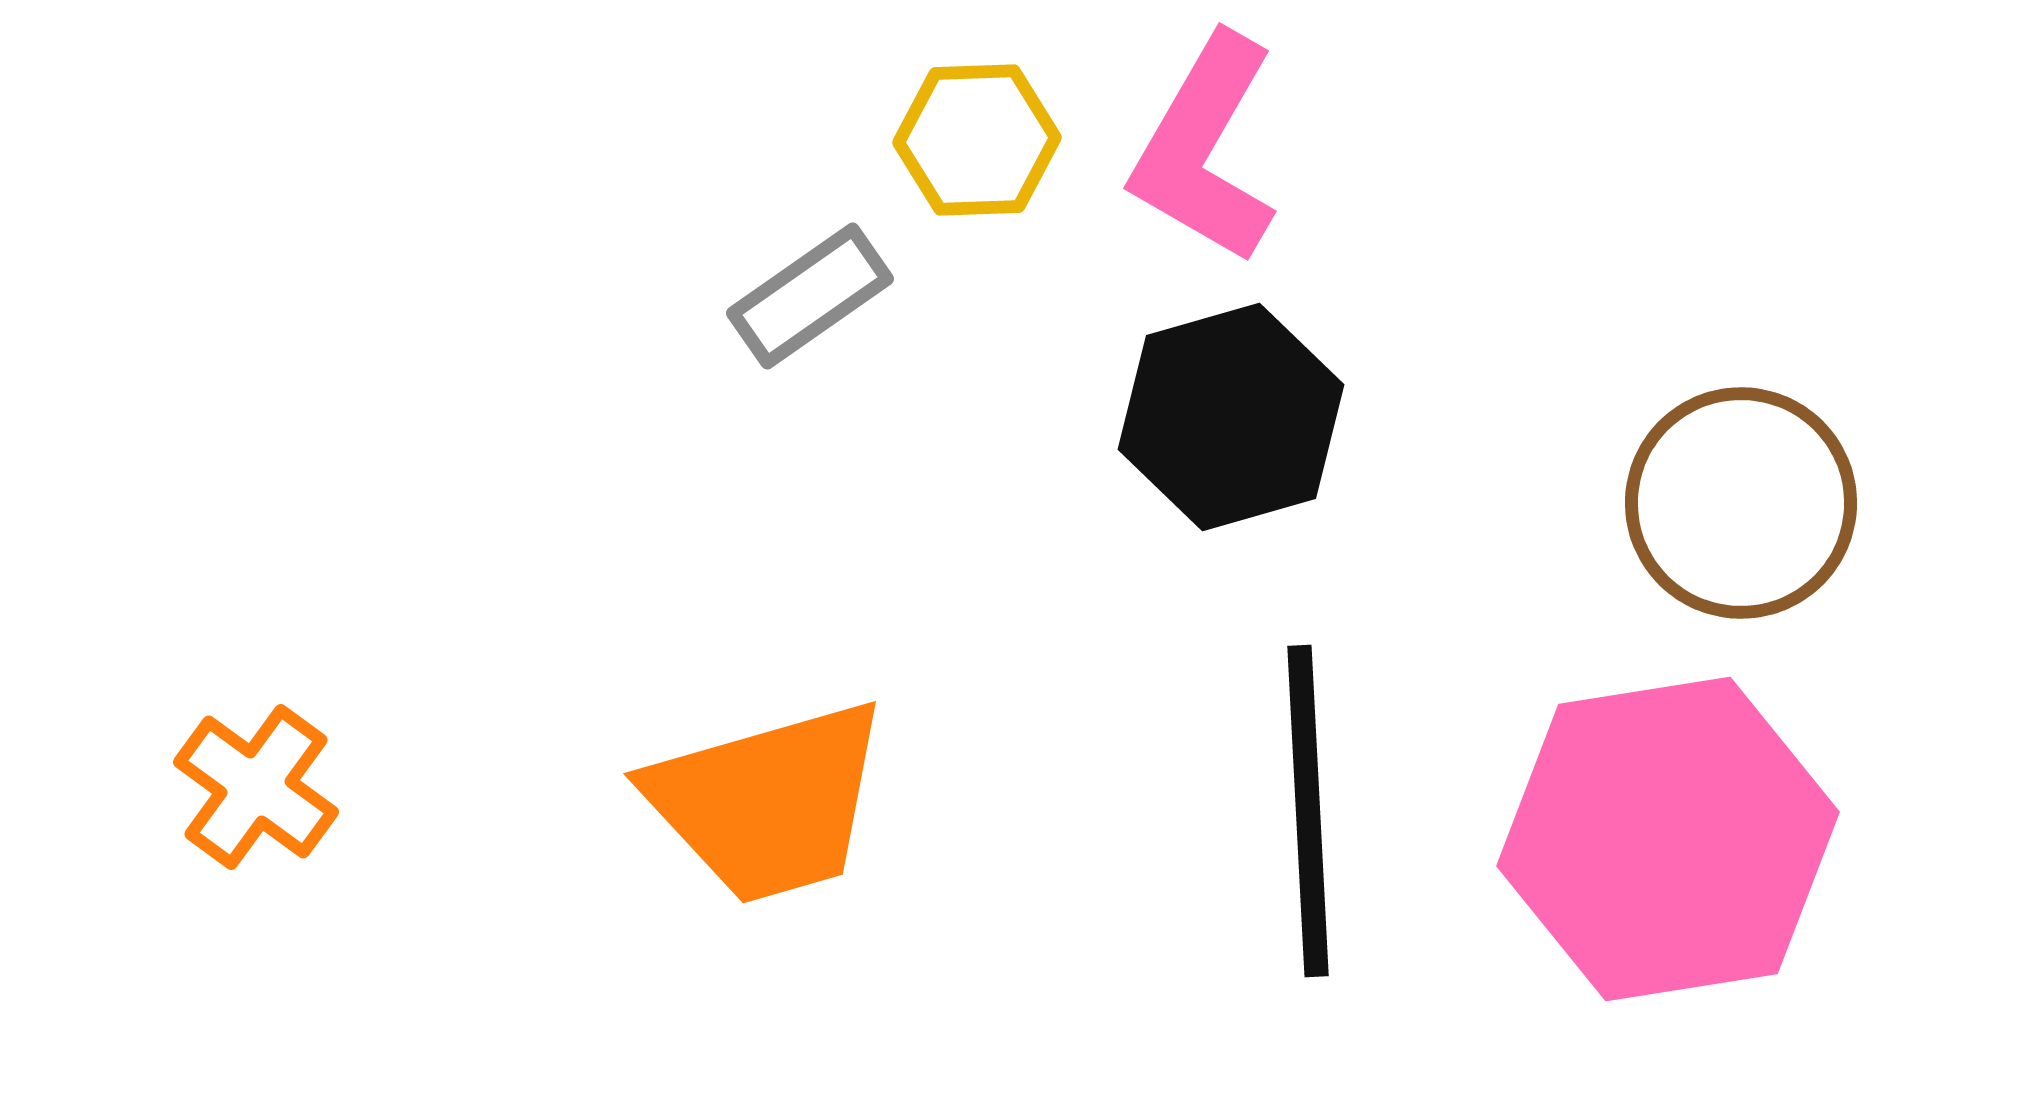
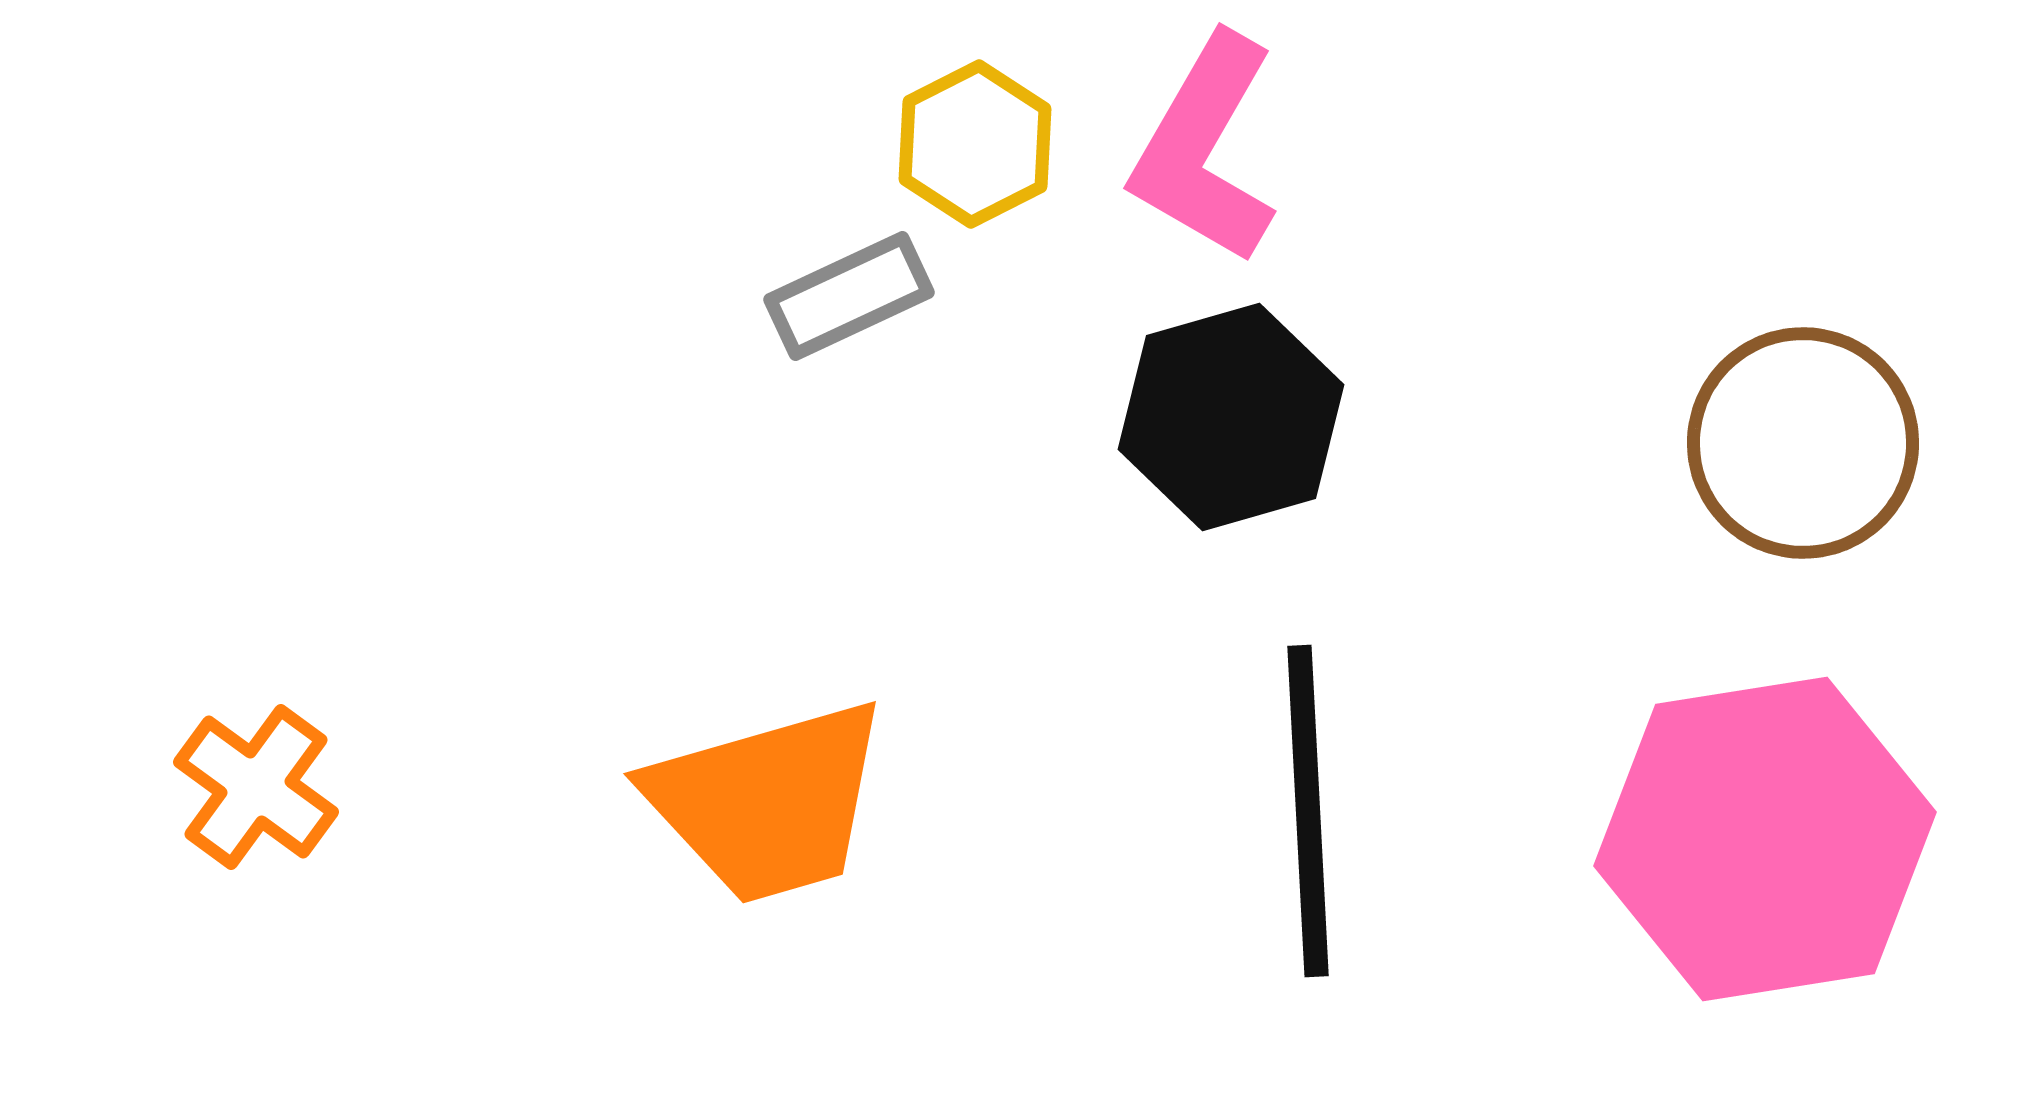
yellow hexagon: moved 2 px left, 4 px down; rotated 25 degrees counterclockwise
gray rectangle: moved 39 px right; rotated 10 degrees clockwise
brown circle: moved 62 px right, 60 px up
pink hexagon: moved 97 px right
